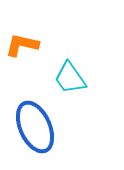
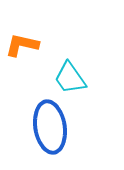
blue ellipse: moved 15 px right; rotated 15 degrees clockwise
